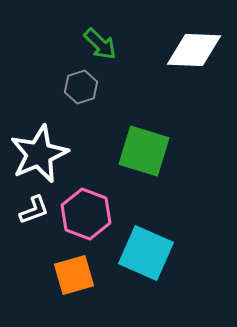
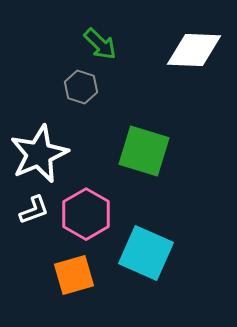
gray hexagon: rotated 24 degrees counterclockwise
pink hexagon: rotated 9 degrees clockwise
